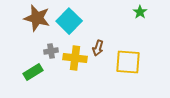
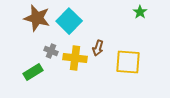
gray cross: rotated 32 degrees clockwise
